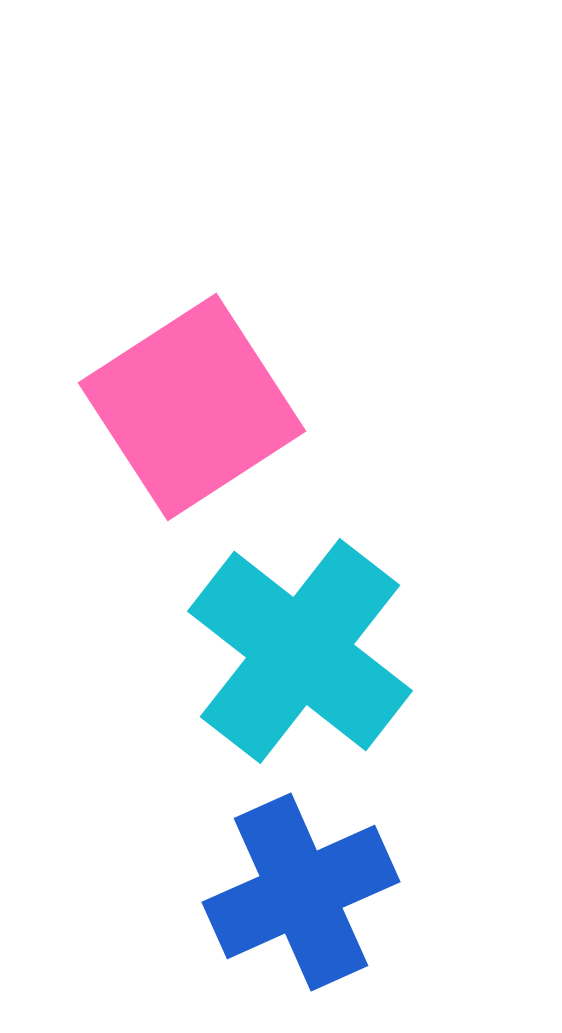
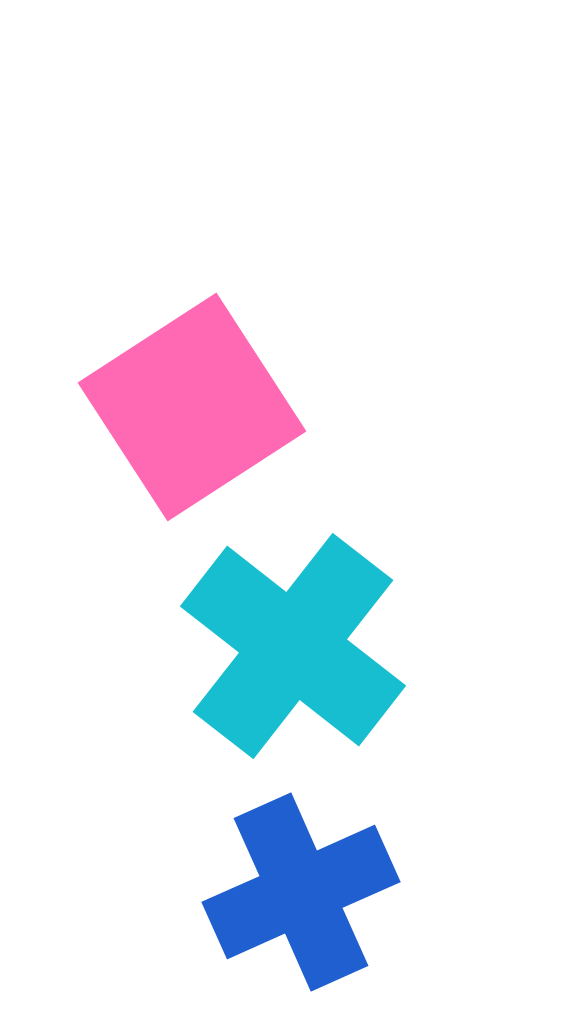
cyan cross: moved 7 px left, 5 px up
